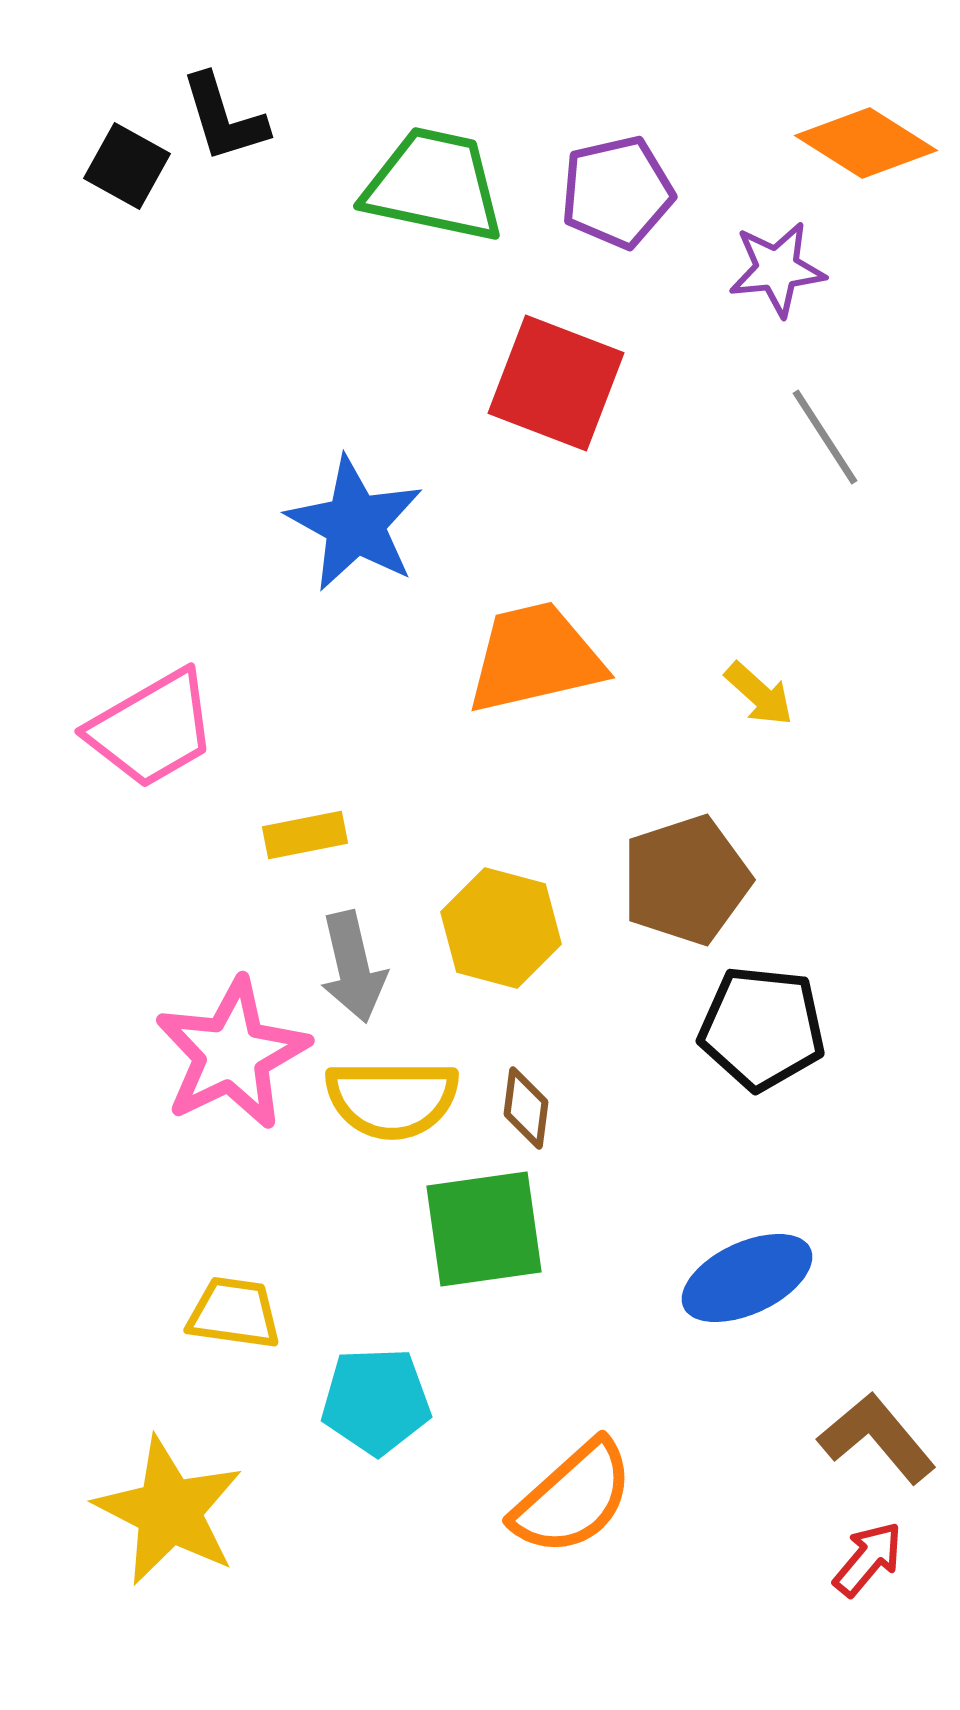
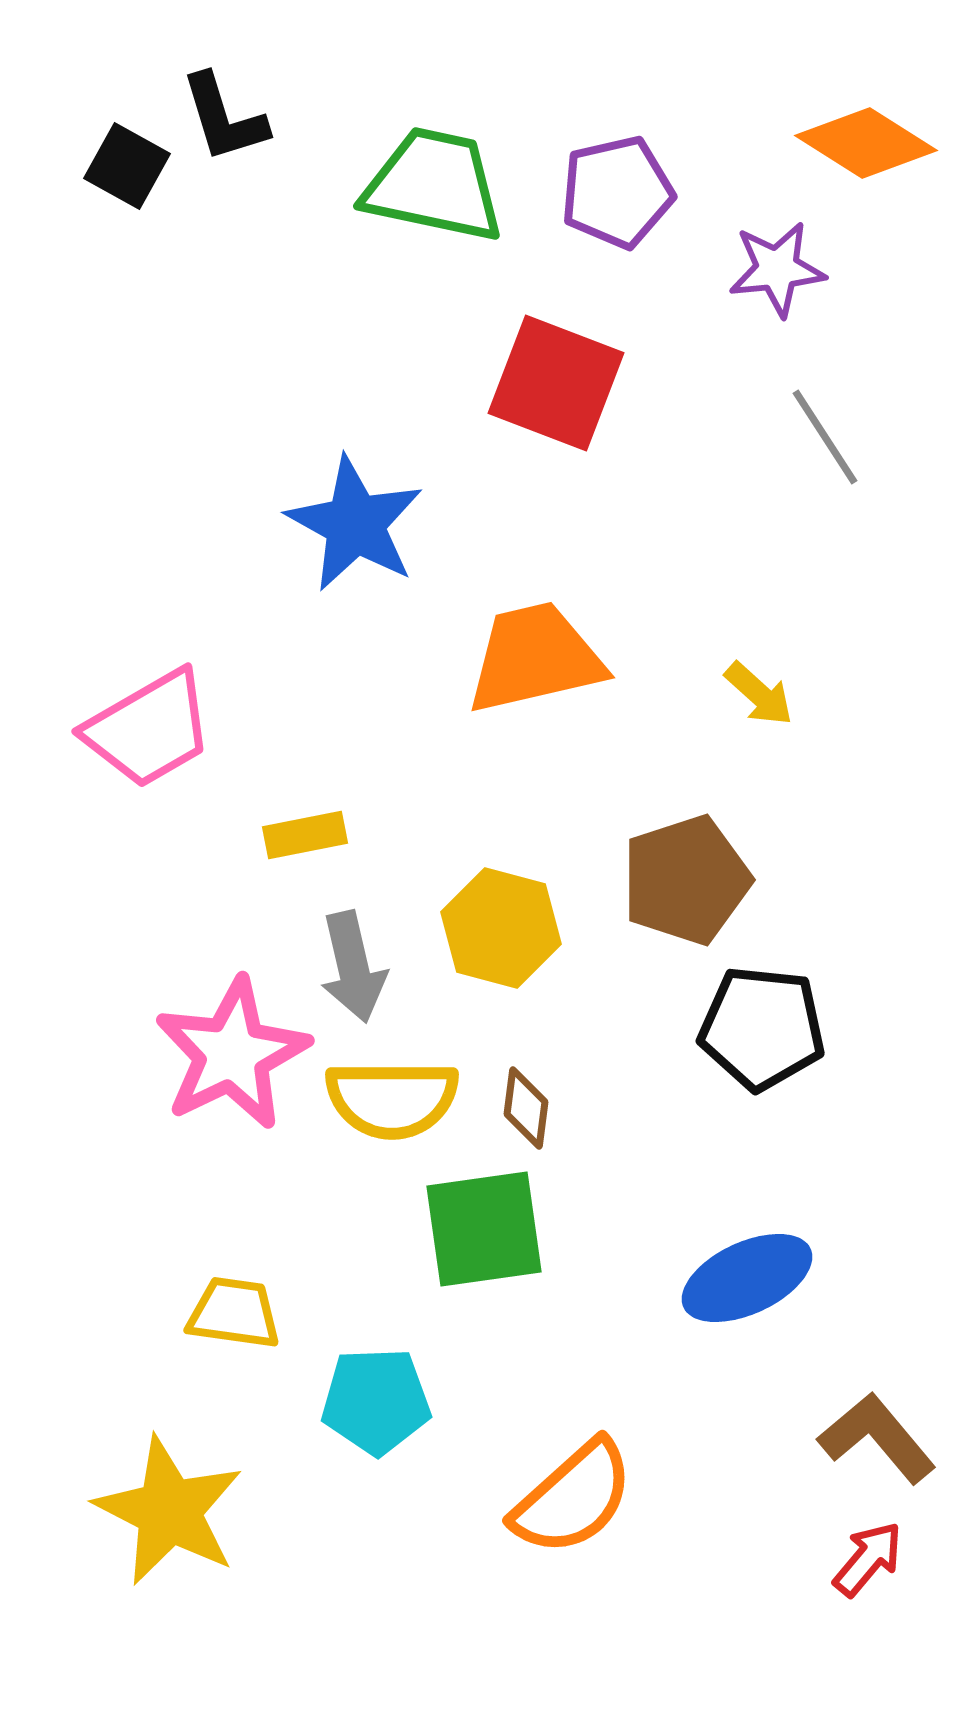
pink trapezoid: moved 3 px left
